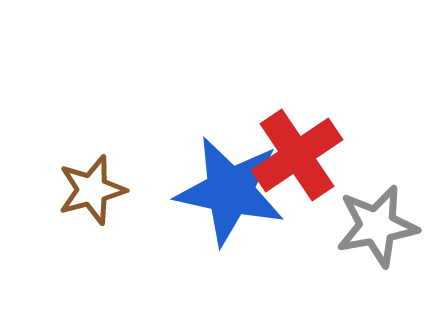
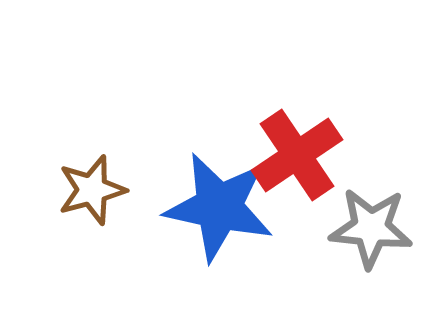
blue star: moved 11 px left, 16 px down
gray star: moved 6 px left, 2 px down; rotated 16 degrees clockwise
